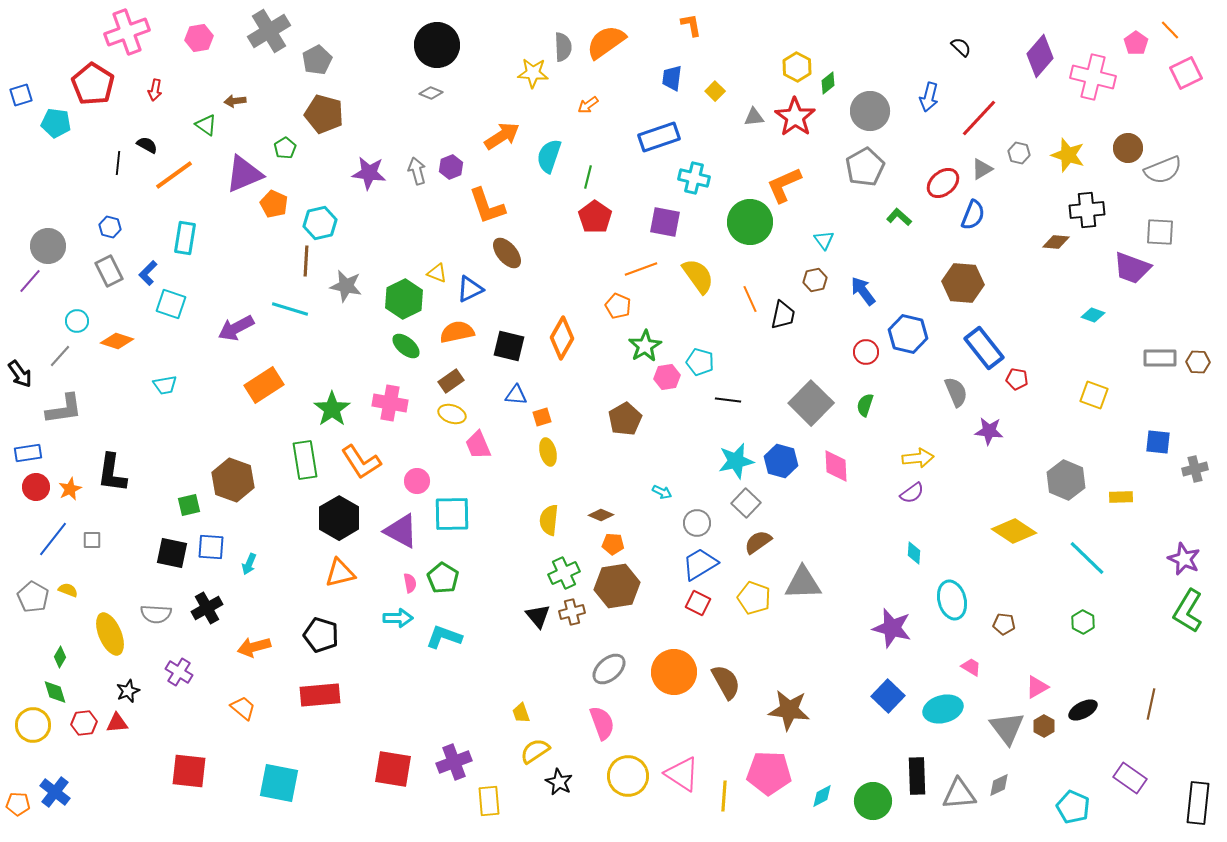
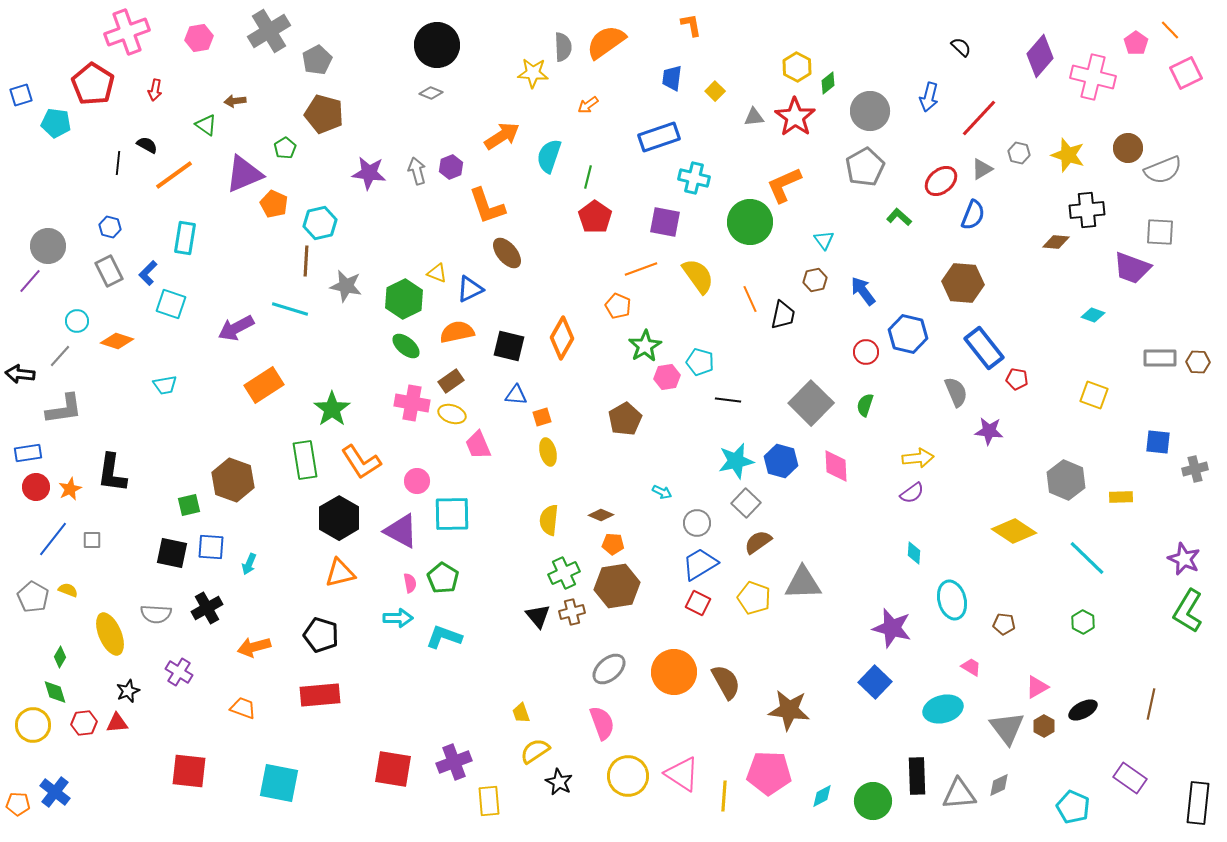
red ellipse at (943, 183): moved 2 px left, 2 px up
black arrow at (20, 374): rotated 132 degrees clockwise
pink cross at (390, 403): moved 22 px right
blue square at (888, 696): moved 13 px left, 14 px up
orange trapezoid at (243, 708): rotated 20 degrees counterclockwise
